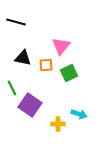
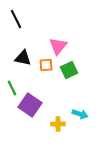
black line: moved 3 px up; rotated 48 degrees clockwise
pink triangle: moved 3 px left
green square: moved 3 px up
cyan arrow: moved 1 px right
